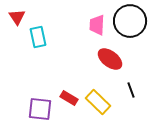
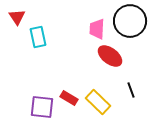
pink trapezoid: moved 4 px down
red ellipse: moved 3 px up
purple square: moved 2 px right, 2 px up
